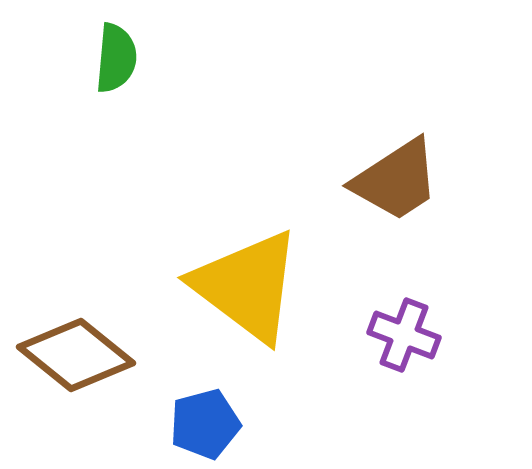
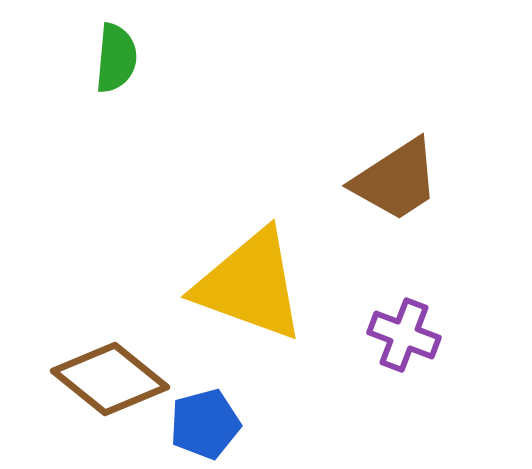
yellow triangle: moved 3 px right, 1 px up; rotated 17 degrees counterclockwise
brown diamond: moved 34 px right, 24 px down
